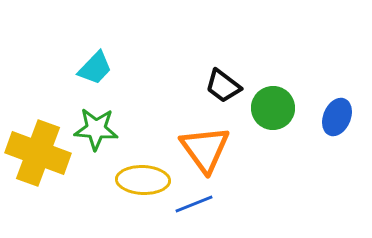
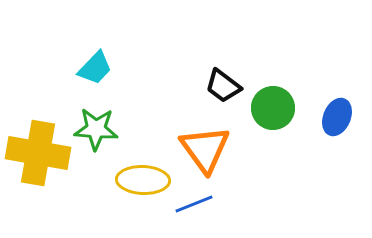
yellow cross: rotated 10 degrees counterclockwise
